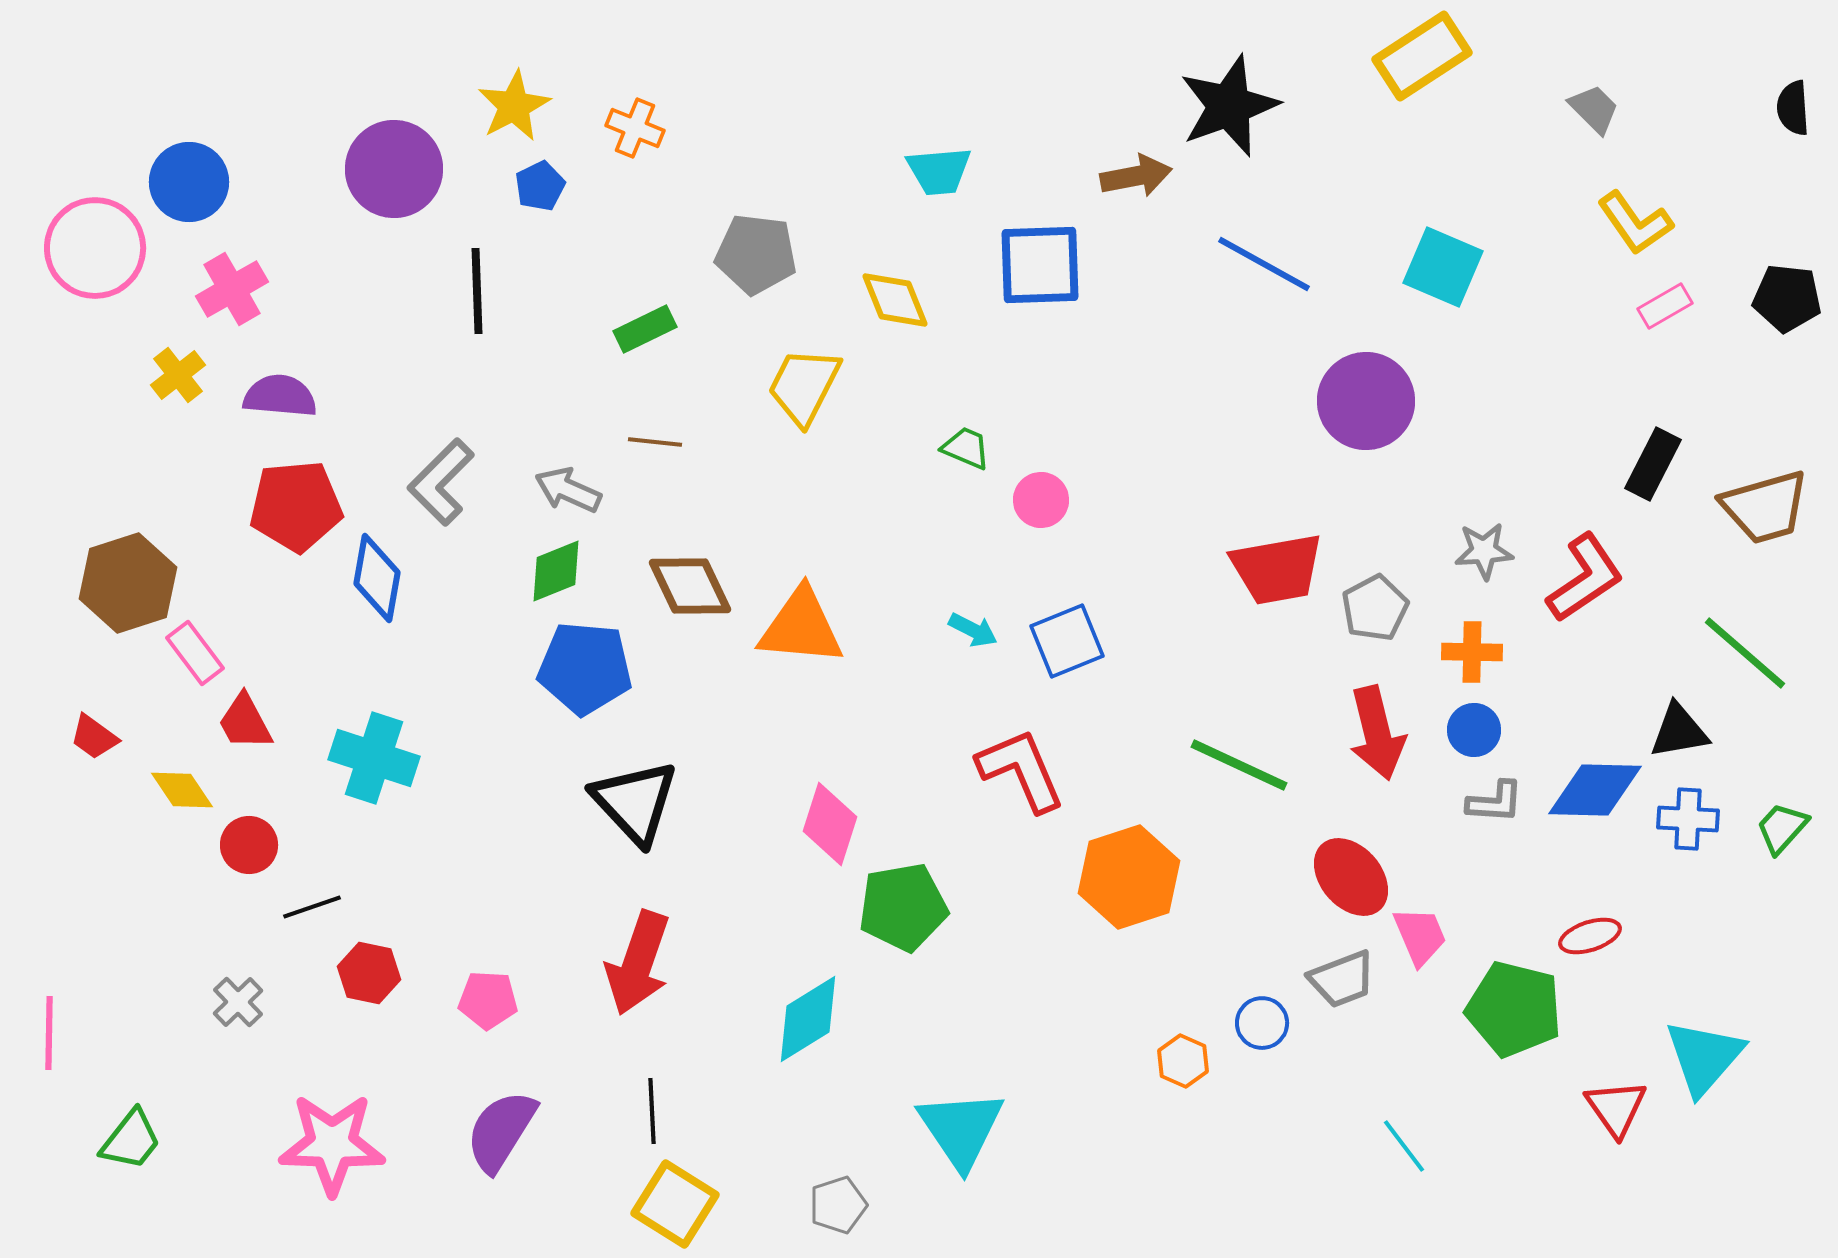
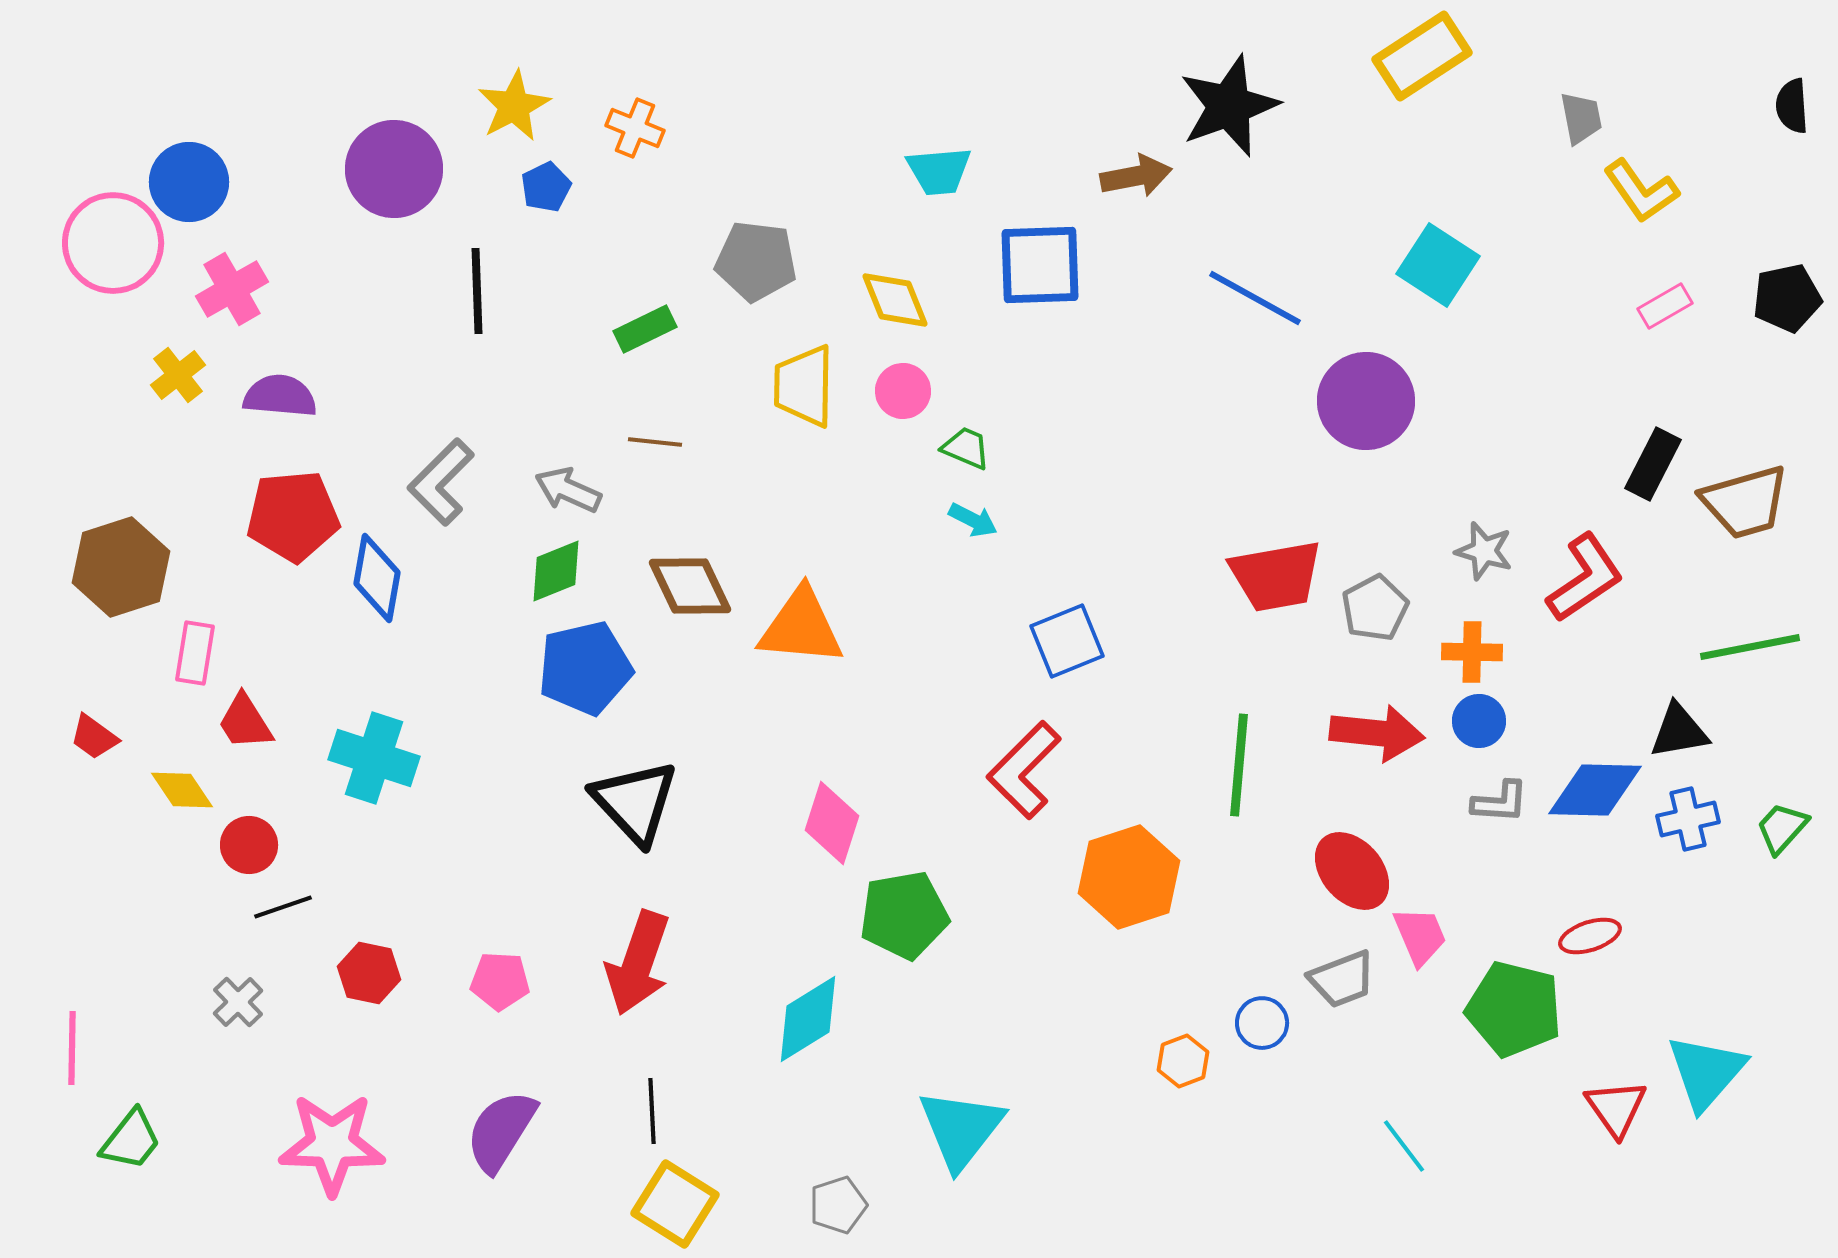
black semicircle at (1793, 108): moved 1 px left, 2 px up
gray trapezoid at (1594, 109): moved 13 px left, 9 px down; rotated 34 degrees clockwise
blue pentagon at (540, 186): moved 6 px right, 1 px down
yellow L-shape at (1635, 223): moved 6 px right, 32 px up
pink circle at (95, 248): moved 18 px right, 5 px up
gray pentagon at (756, 254): moved 7 px down
blue line at (1264, 264): moved 9 px left, 34 px down
cyan square at (1443, 267): moved 5 px left, 2 px up; rotated 10 degrees clockwise
black pentagon at (1787, 298): rotated 18 degrees counterclockwise
yellow trapezoid at (804, 386): rotated 26 degrees counterclockwise
pink circle at (1041, 500): moved 138 px left, 109 px up
red pentagon at (296, 506): moved 3 px left, 10 px down
brown trapezoid at (1765, 507): moved 20 px left, 5 px up
gray star at (1484, 551): rotated 20 degrees clockwise
red trapezoid at (1277, 569): moved 1 px left, 7 px down
brown hexagon at (128, 583): moved 7 px left, 16 px up
cyan arrow at (973, 630): moved 110 px up
pink rectangle at (195, 653): rotated 46 degrees clockwise
green line at (1745, 653): moved 5 px right, 6 px up; rotated 52 degrees counterclockwise
blue pentagon at (585, 668): rotated 18 degrees counterclockwise
red trapezoid at (245, 722): rotated 4 degrees counterclockwise
blue circle at (1474, 730): moved 5 px right, 9 px up
red arrow at (1377, 733): rotated 70 degrees counterclockwise
green line at (1239, 765): rotated 70 degrees clockwise
red L-shape at (1021, 770): moved 3 px right; rotated 112 degrees counterclockwise
gray L-shape at (1495, 802): moved 5 px right
blue cross at (1688, 819): rotated 16 degrees counterclockwise
pink diamond at (830, 824): moved 2 px right, 1 px up
red ellipse at (1351, 877): moved 1 px right, 6 px up
black line at (312, 907): moved 29 px left
green pentagon at (903, 907): moved 1 px right, 8 px down
pink pentagon at (488, 1000): moved 12 px right, 19 px up
pink line at (49, 1033): moved 23 px right, 15 px down
cyan triangle at (1704, 1057): moved 2 px right, 15 px down
orange hexagon at (1183, 1061): rotated 15 degrees clockwise
cyan triangle at (961, 1129): rotated 12 degrees clockwise
